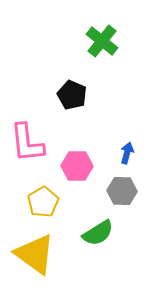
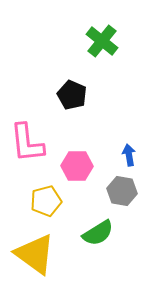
blue arrow: moved 2 px right, 2 px down; rotated 25 degrees counterclockwise
gray hexagon: rotated 8 degrees clockwise
yellow pentagon: moved 3 px right, 1 px up; rotated 16 degrees clockwise
